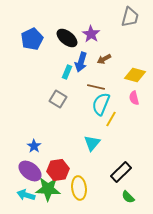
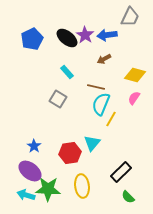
gray trapezoid: rotated 10 degrees clockwise
purple star: moved 6 px left, 1 px down
blue arrow: moved 26 px right, 27 px up; rotated 66 degrees clockwise
cyan rectangle: rotated 64 degrees counterclockwise
pink semicircle: rotated 48 degrees clockwise
red hexagon: moved 12 px right, 17 px up
yellow ellipse: moved 3 px right, 2 px up
